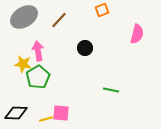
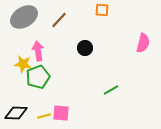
orange square: rotated 24 degrees clockwise
pink semicircle: moved 6 px right, 9 px down
green pentagon: rotated 10 degrees clockwise
green line: rotated 42 degrees counterclockwise
yellow line: moved 2 px left, 3 px up
